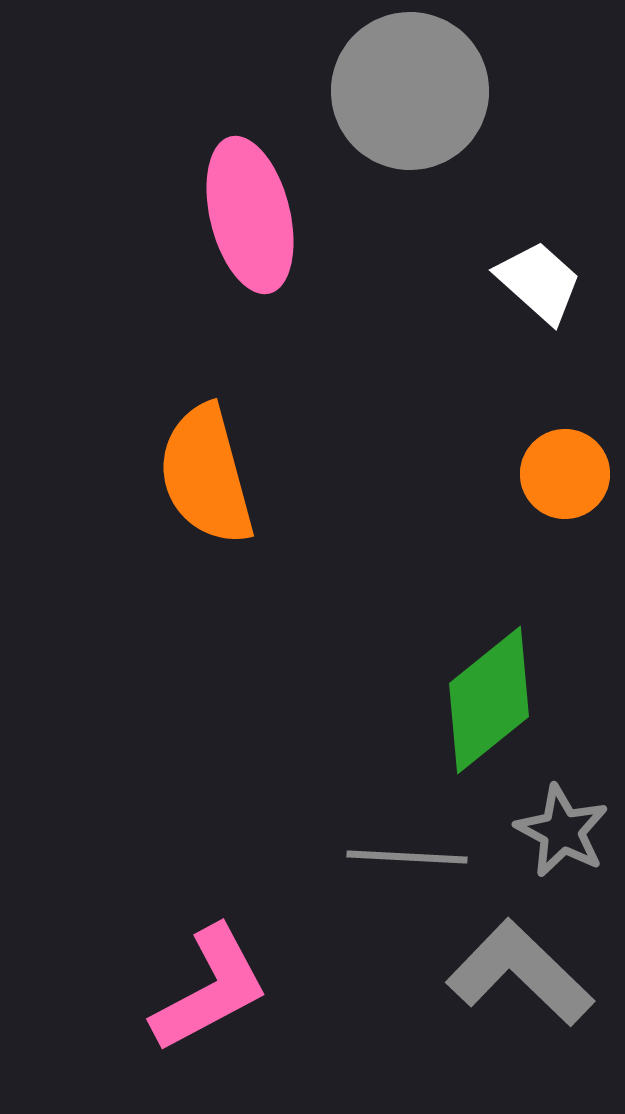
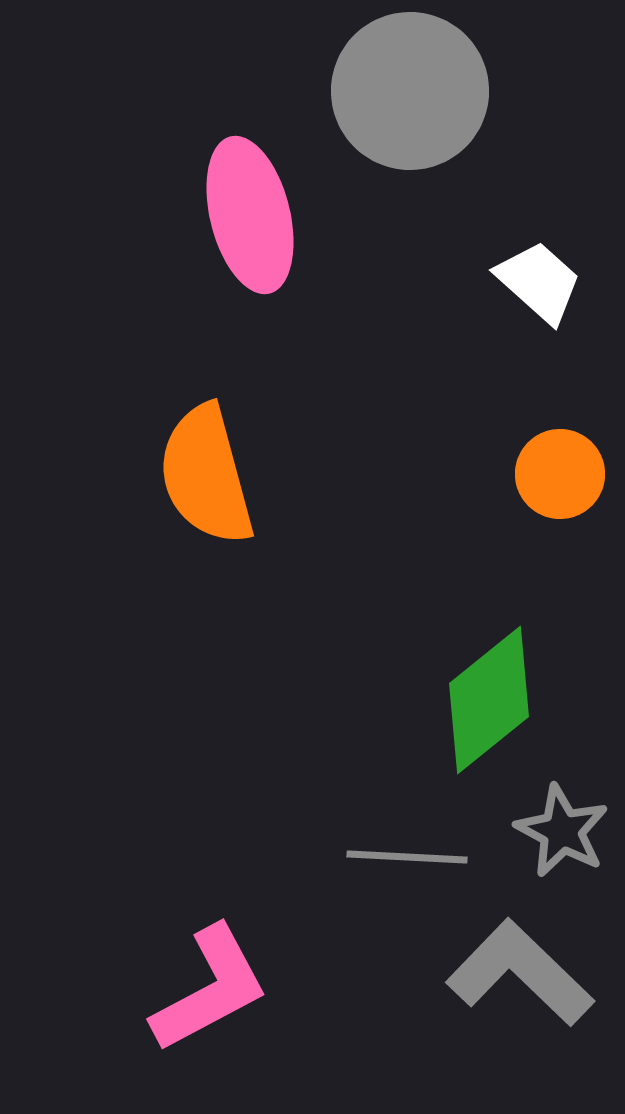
orange circle: moved 5 px left
